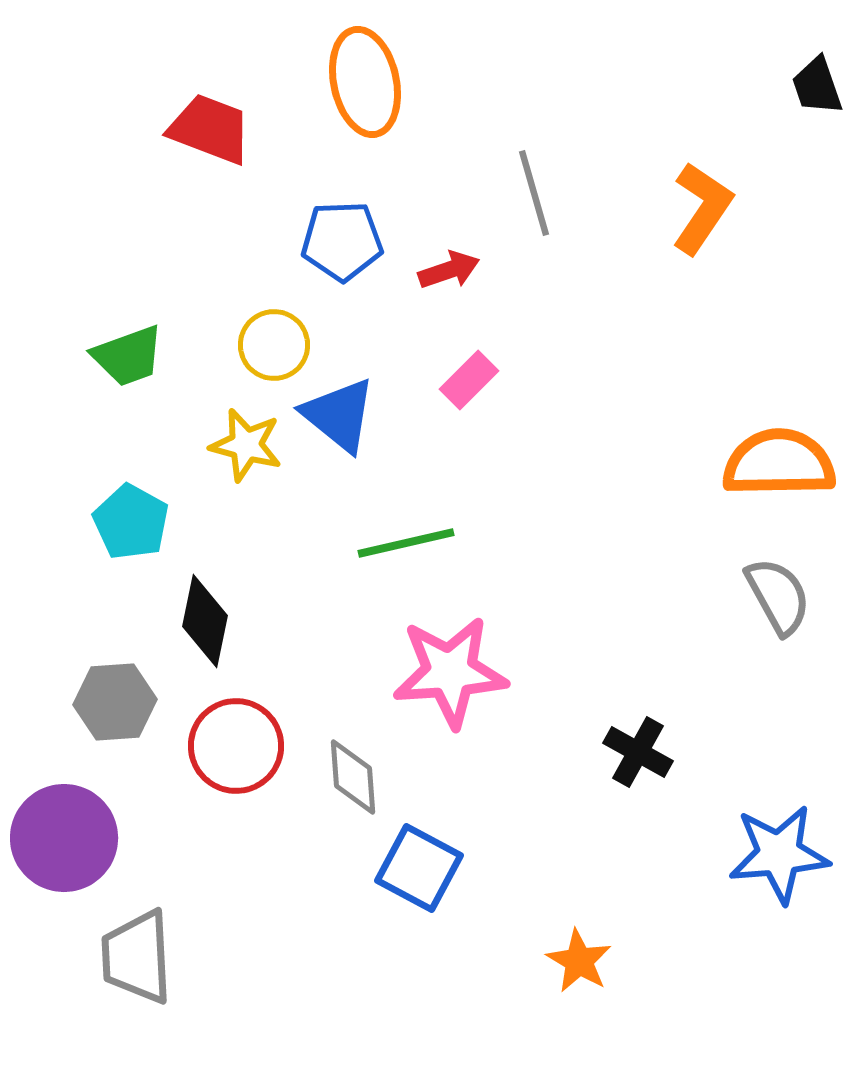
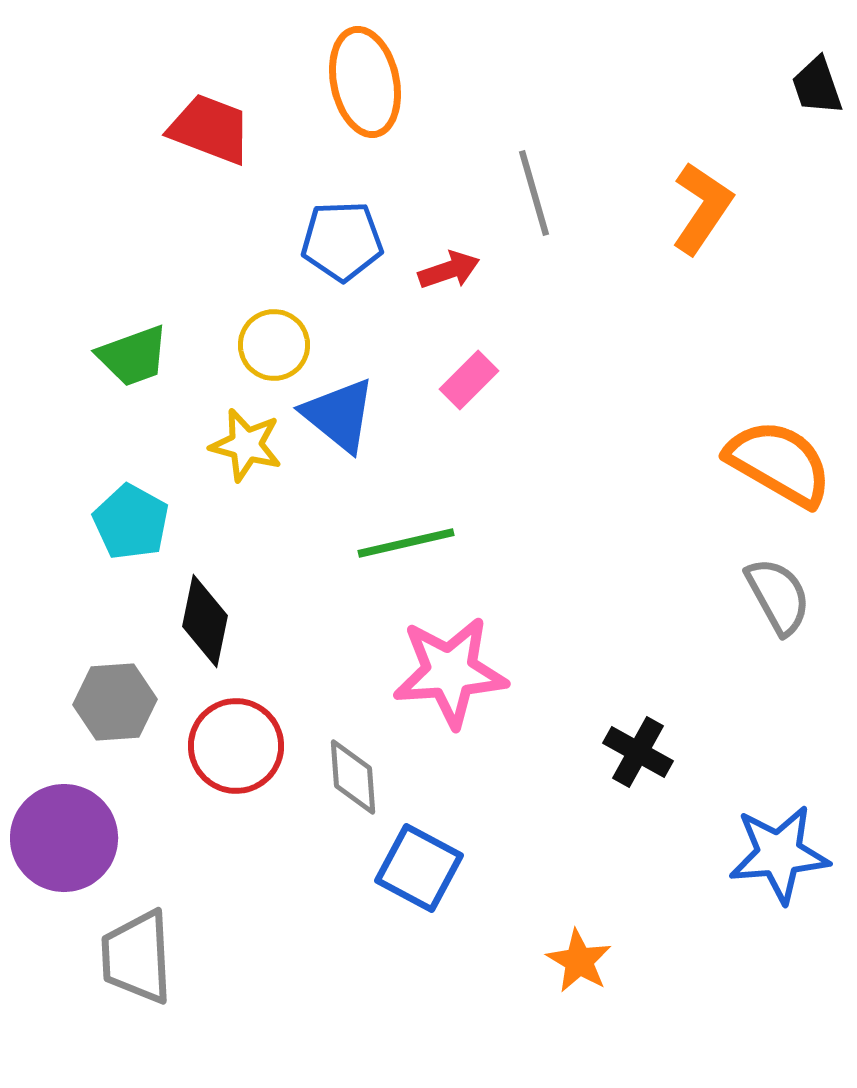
green trapezoid: moved 5 px right
orange semicircle: rotated 31 degrees clockwise
